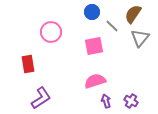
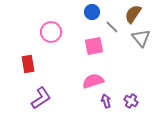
gray line: moved 1 px down
gray triangle: moved 1 px right; rotated 18 degrees counterclockwise
pink semicircle: moved 2 px left
